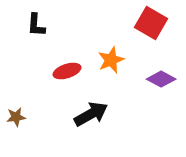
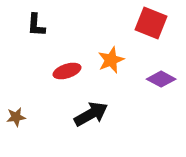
red square: rotated 8 degrees counterclockwise
